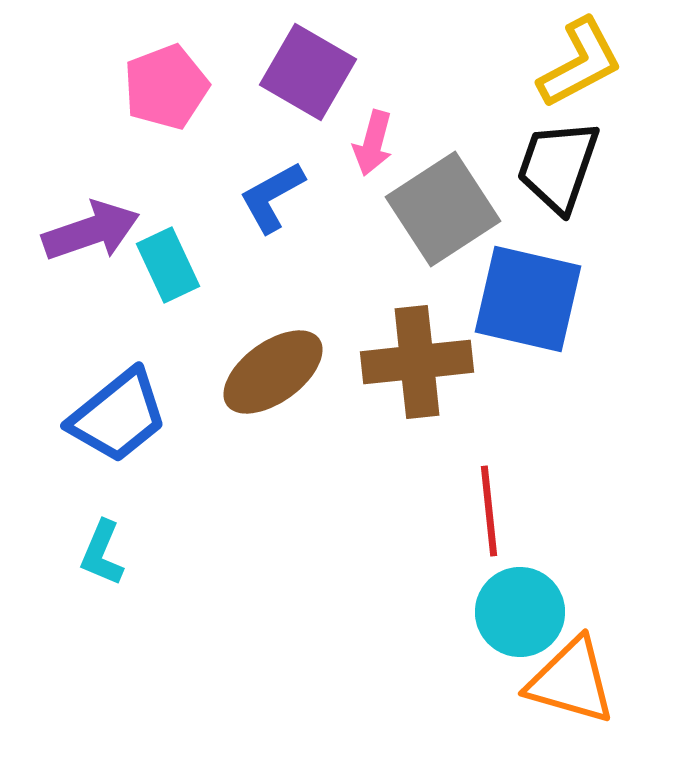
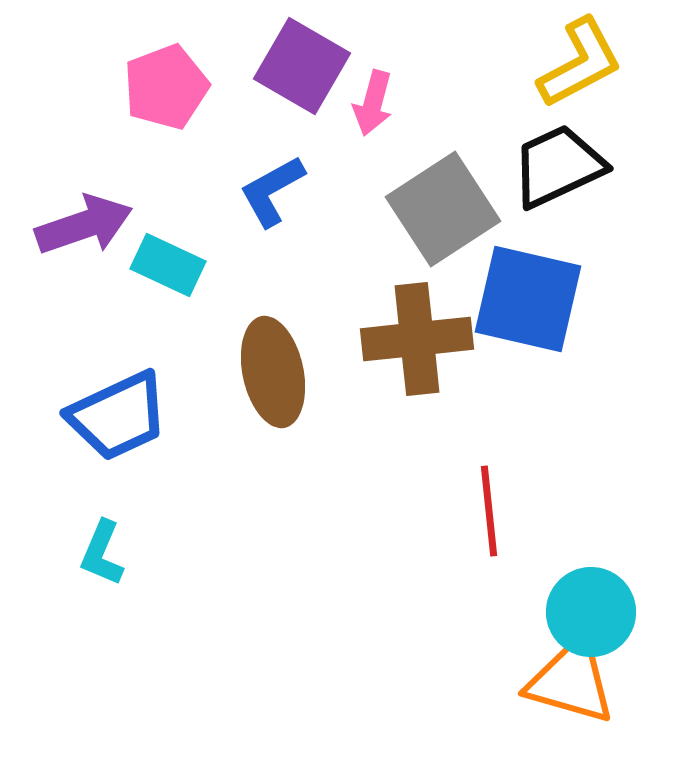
purple square: moved 6 px left, 6 px up
pink arrow: moved 40 px up
black trapezoid: rotated 46 degrees clockwise
blue L-shape: moved 6 px up
purple arrow: moved 7 px left, 6 px up
cyan rectangle: rotated 40 degrees counterclockwise
brown cross: moved 23 px up
brown ellipse: rotated 66 degrees counterclockwise
blue trapezoid: rotated 14 degrees clockwise
cyan circle: moved 71 px right
